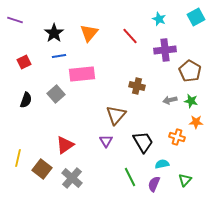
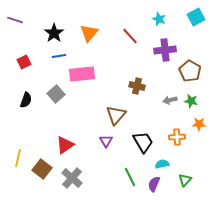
orange star: moved 3 px right, 2 px down
orange cross: rotated 21 degrees counterclockwise
